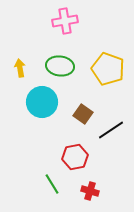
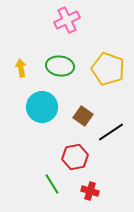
pink cross: moved 2 px right, 1 px up; rotated 15 degrees counterclockwise
yellow arrow: moved 1 px right
cyan circle: moved 5 px down
brown square: moved 2 px down
black line: moved 2 px down
